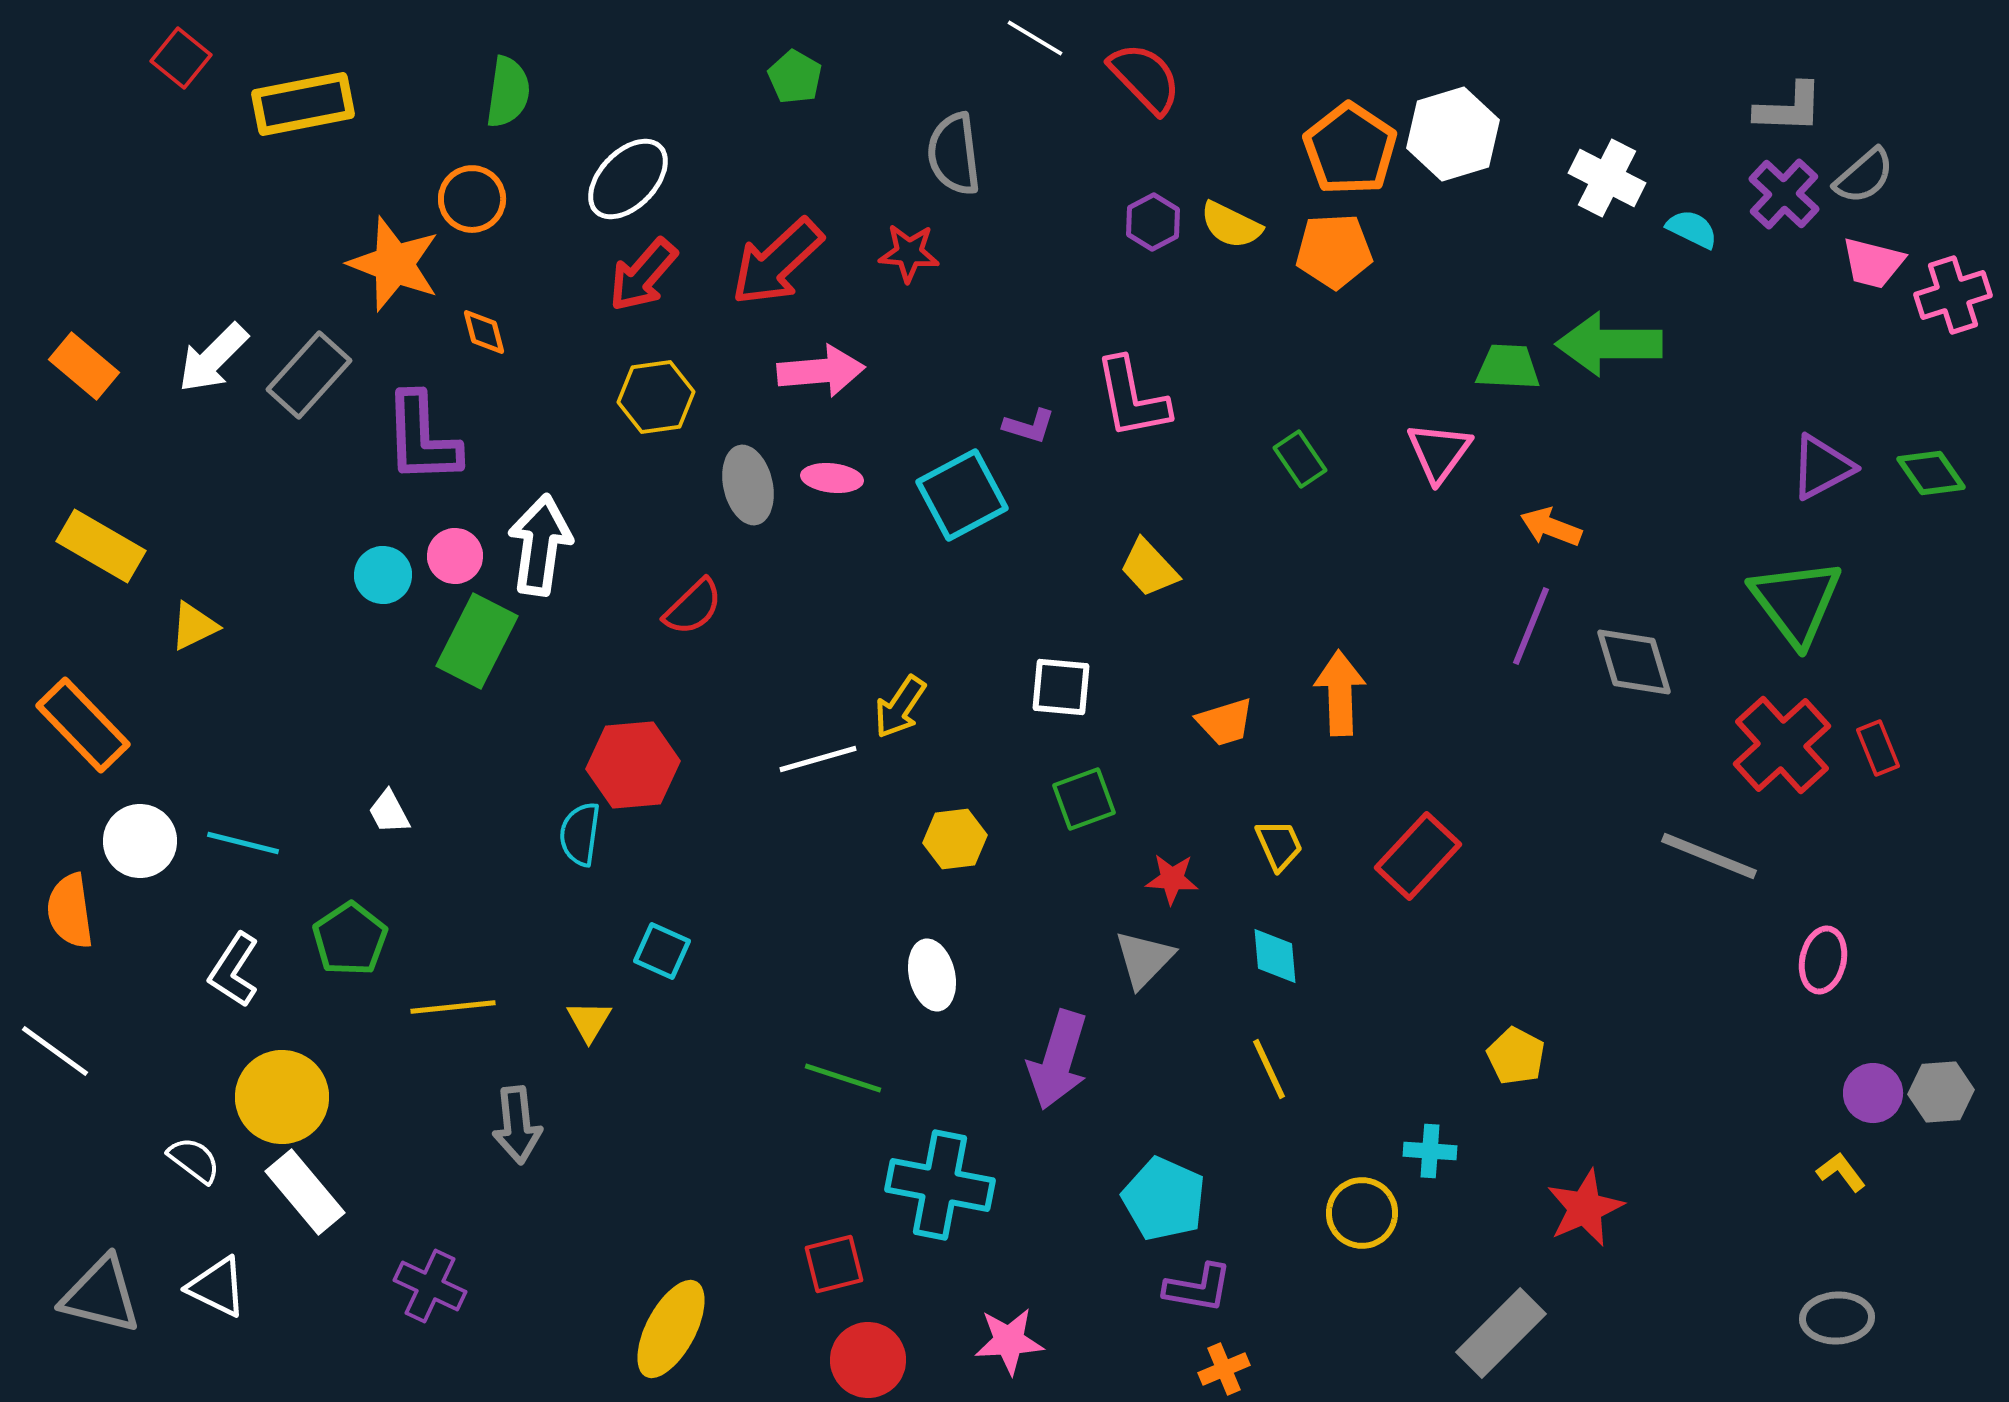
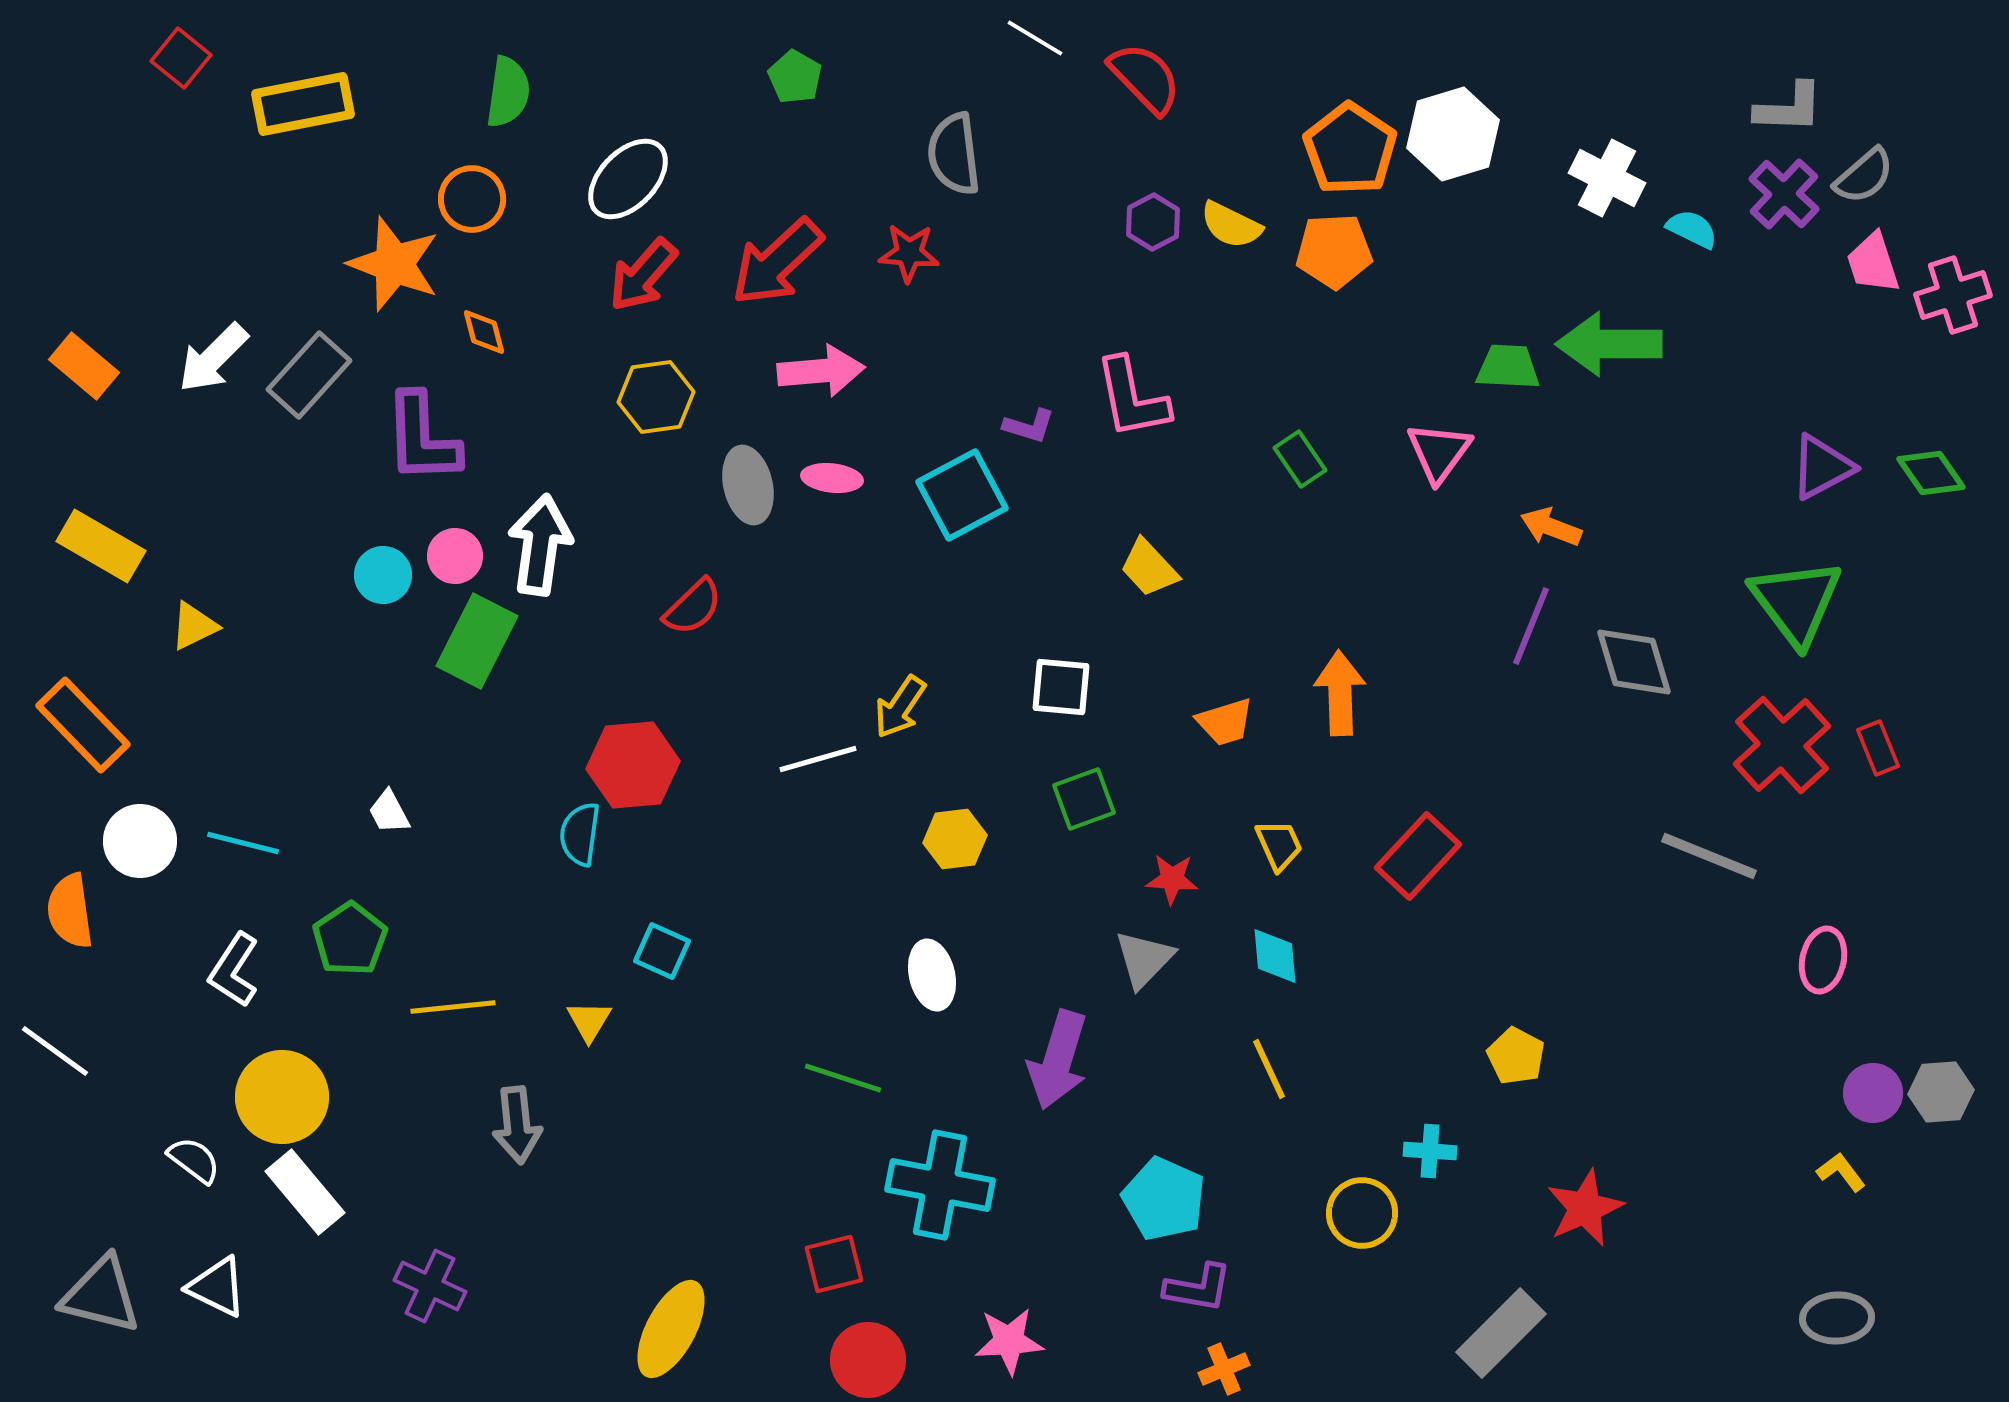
pink trapezoid at (1873, 263): rotated 58 degrees clockwise
